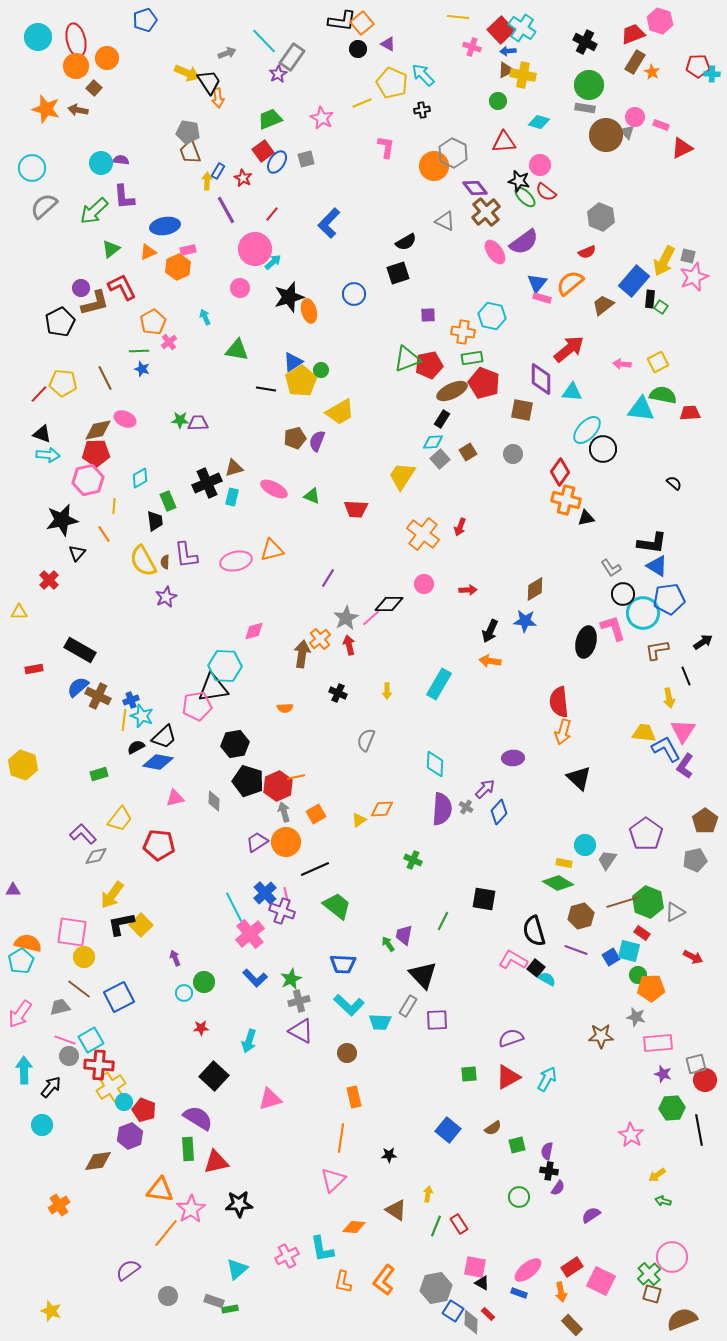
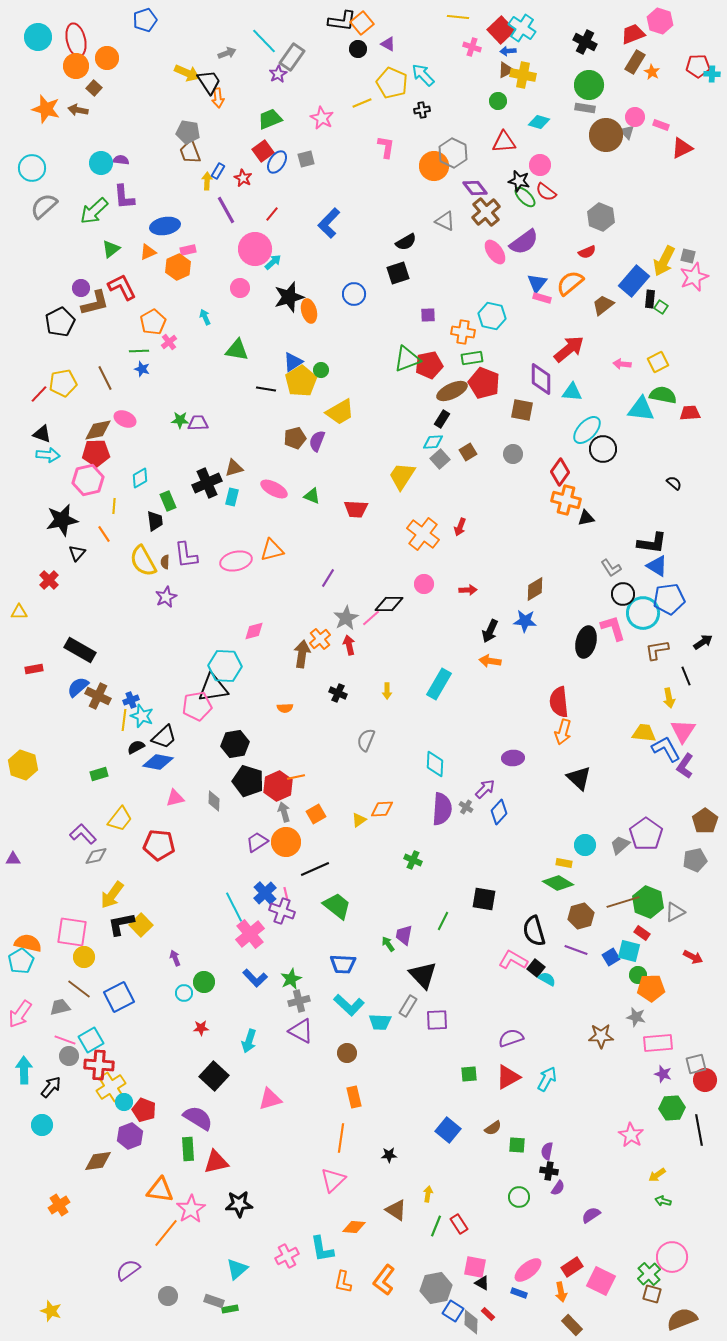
yellow pentagon at (63, 383): rotated 16 degrees counterclockwise
gray trapezoid at (607, 860): moved 13 px right, 15 px up; rotated 15 degrees clockwise
purple triangle at (13, 890): moved 31 px up
green square at (517, 1145): rotated 18 degrees clockwise
